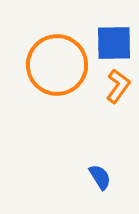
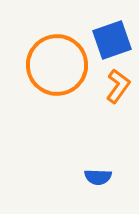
blue square: moved 2 px left, 3 px up; rotated 18 degrees counterclockwise
blue semicircle: moved 2 px left; rotated 124 degrees clockwise
